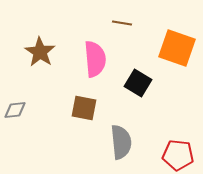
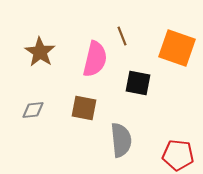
brown line: moved 13 px down; rotated 60 degrees clockwise
pink semicircle: rotated 18 degrees clockwise
black square: rotated 20 degrees counterclockwise
gray diamond: moved 18 px right
gray semicircle: moved 2 px up
